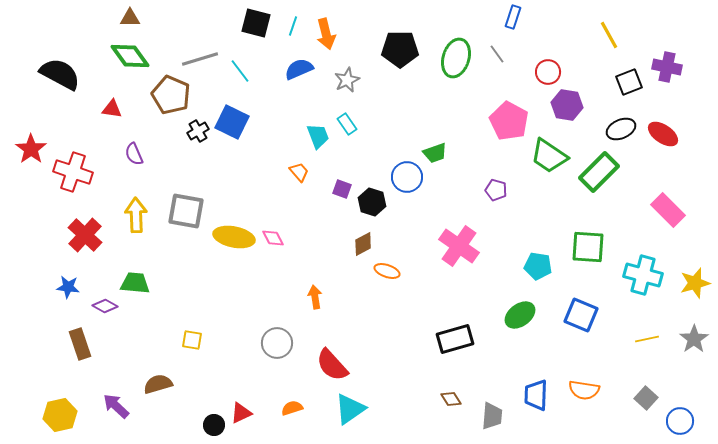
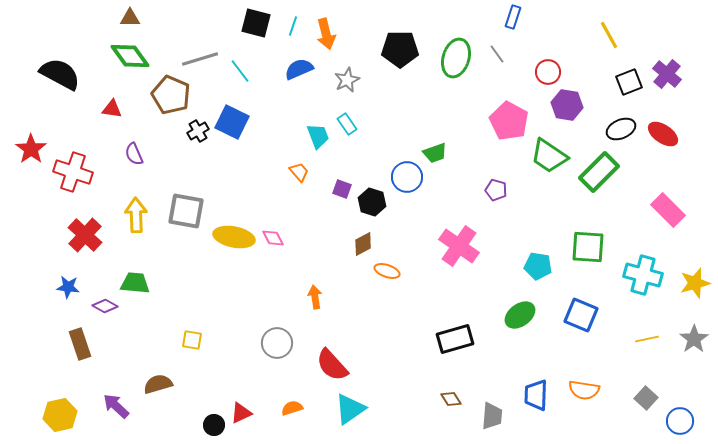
purple cross at (667, 67): moved 7 px down; rotated 28 degrees clockwise
